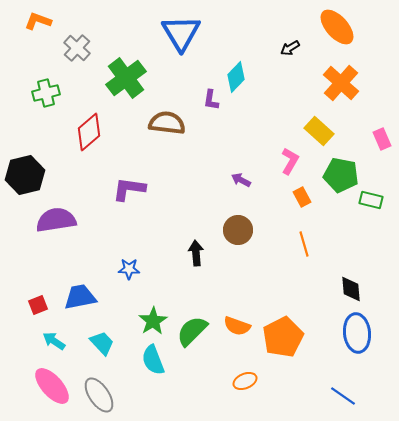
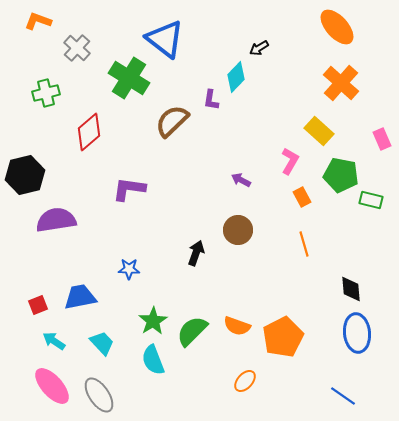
blue triangle at (181, 33): moved 16 px left, 6 px down; rotated 21 degrees counterclockwise
black arrow at (290, 48): moved 31 px left
green cross at (126, 78): moved 3 px right; rotated 21 degrees counterclockwise
brown semicircle at (167, 123): moved 5 px right, 2 px up; rotated 51 degrees counterclockwise
black arrow at (196, 253): rotated 25 degrees clockwise
orange ellipse at (245, 381): rotated 25 degrees counterclockwise
